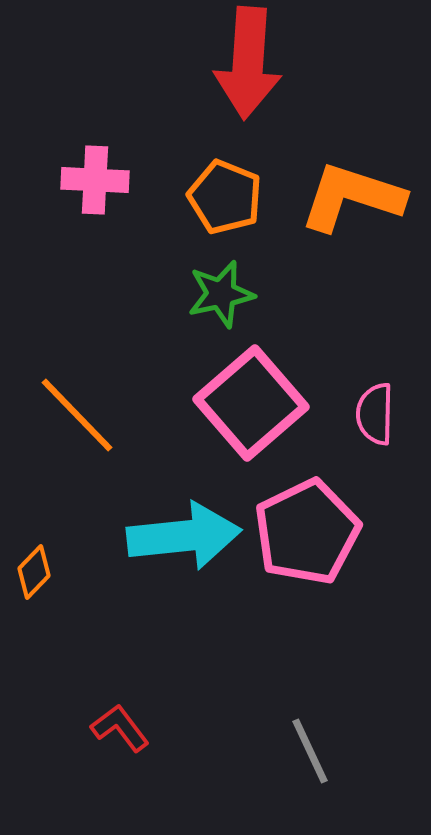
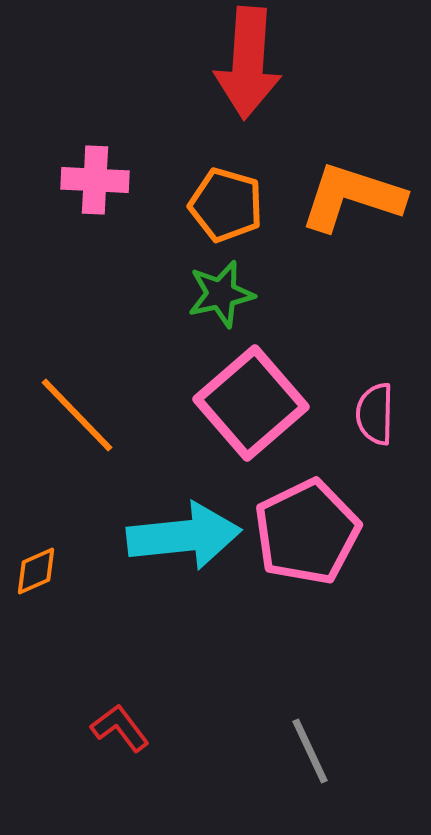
orange pentagon: moved 1 px right, 8 px down; rotated 6 degrees counterclockwise
orange diamond: moved 2 px right, 1 px up; rotated 22 degrees clockwise
